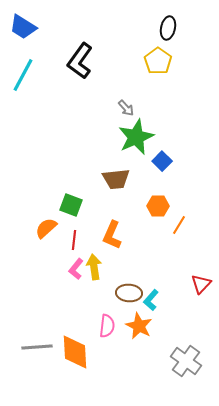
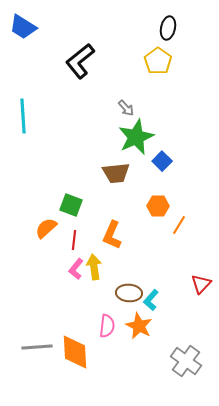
black L-shape: rotated 15 degrees clockwise
cyan line: moved 41 px down; rotated 32 degrees counterclockwise
brown trapezoid: moved 6 px up
